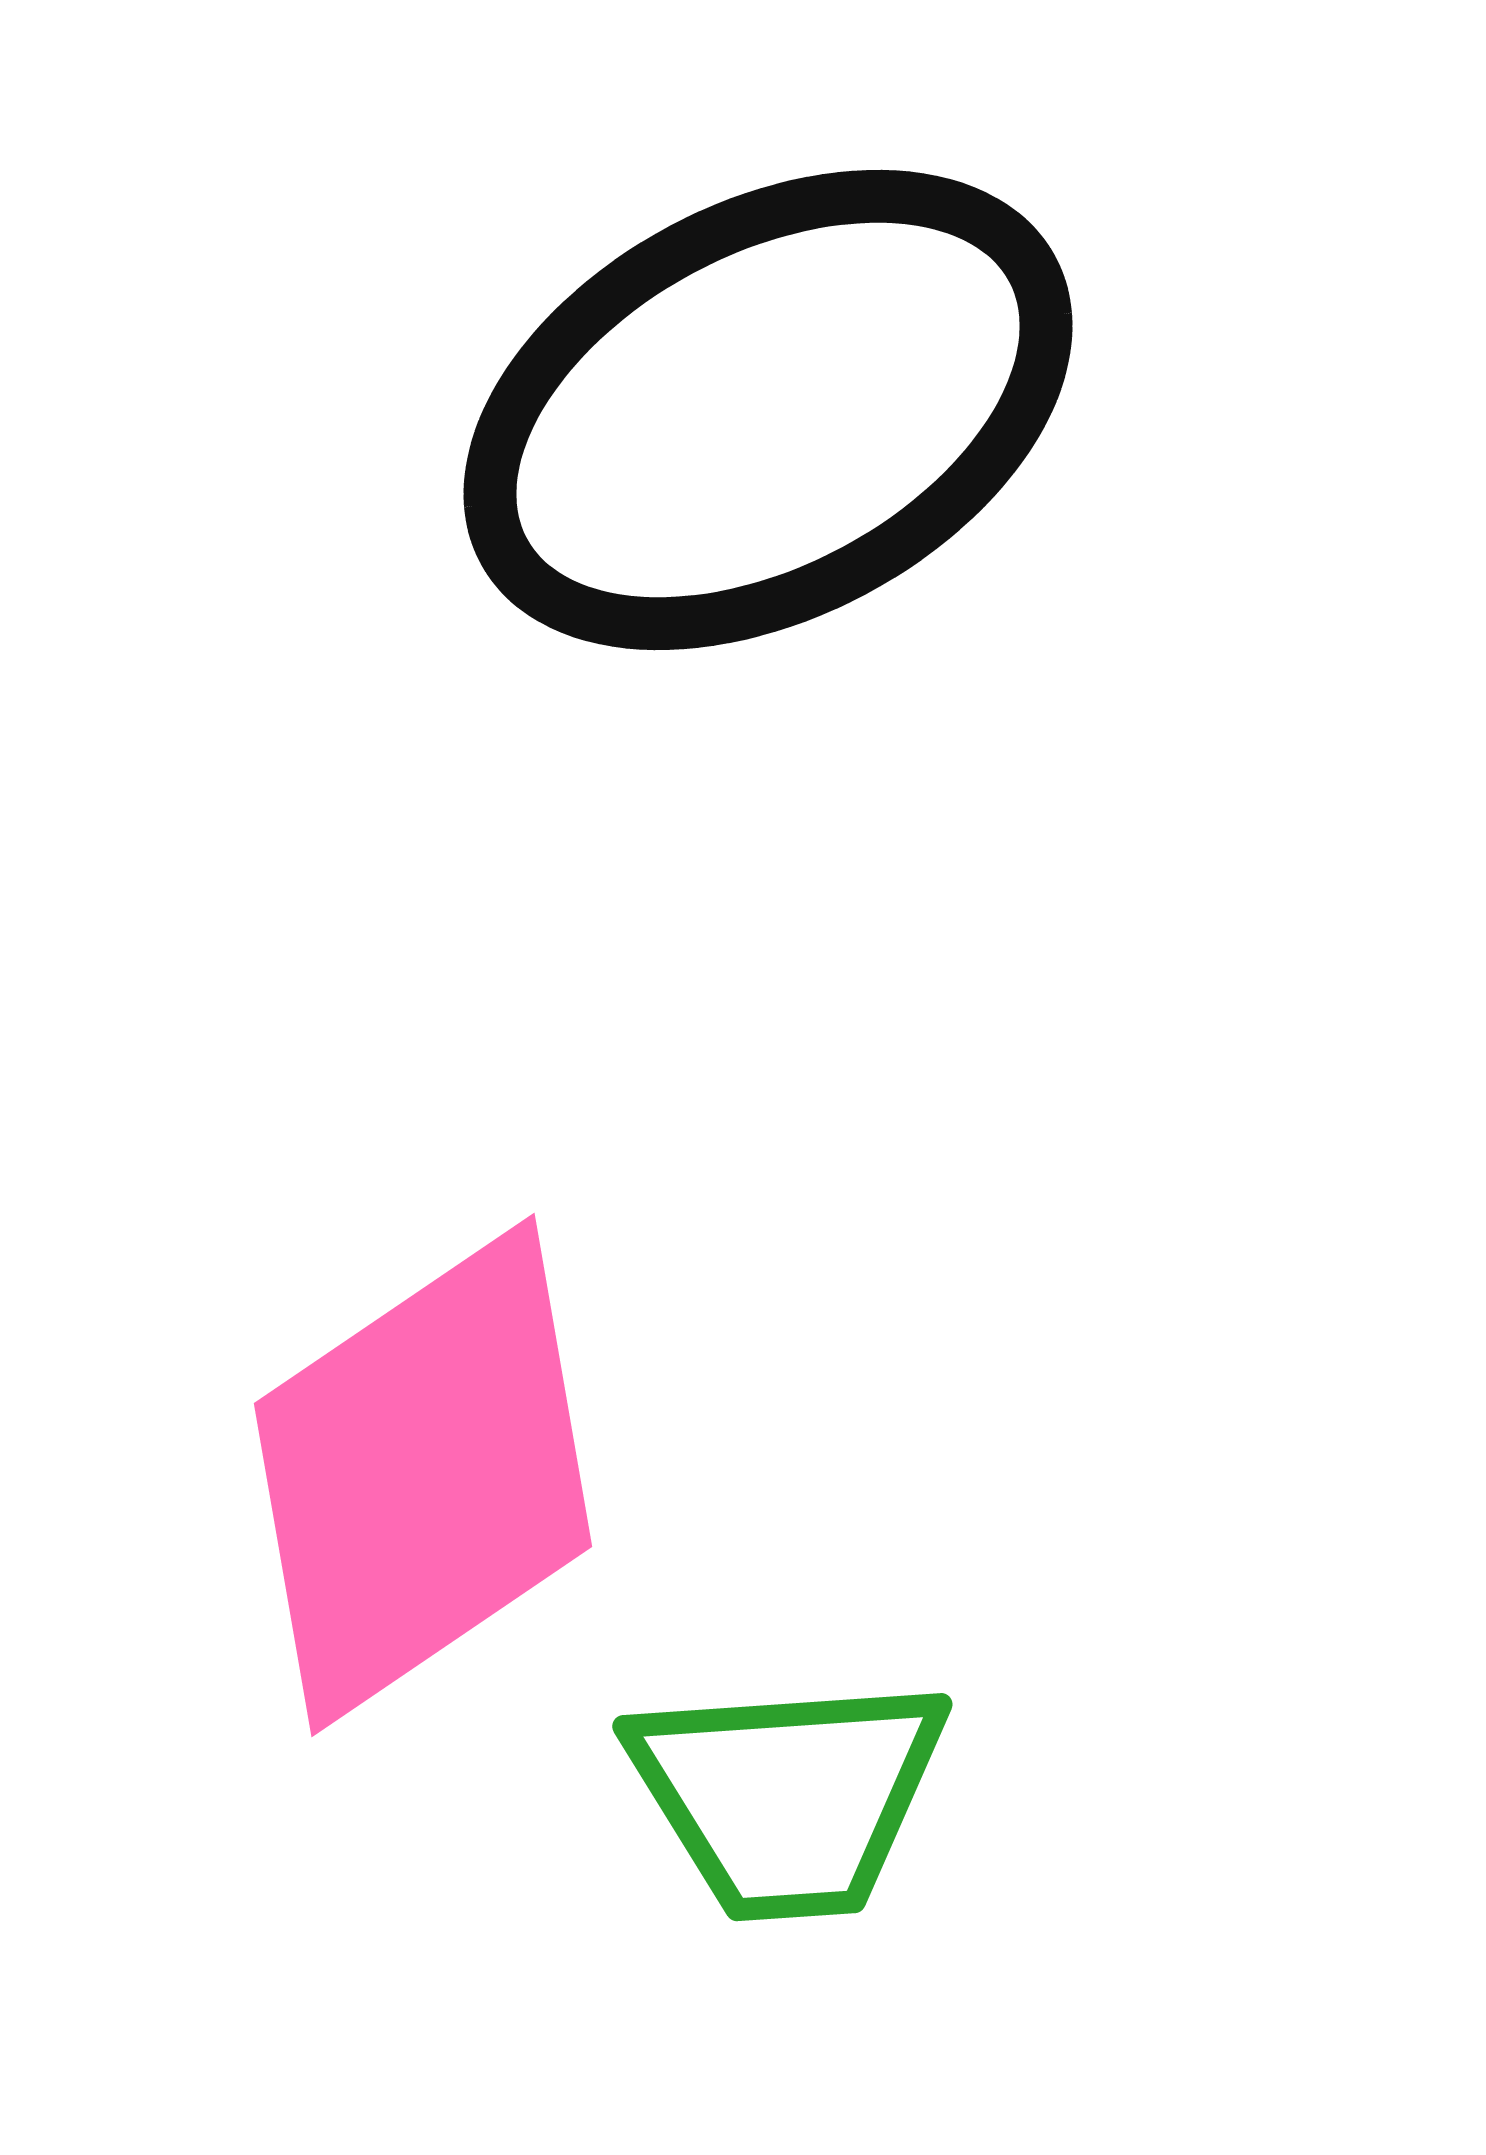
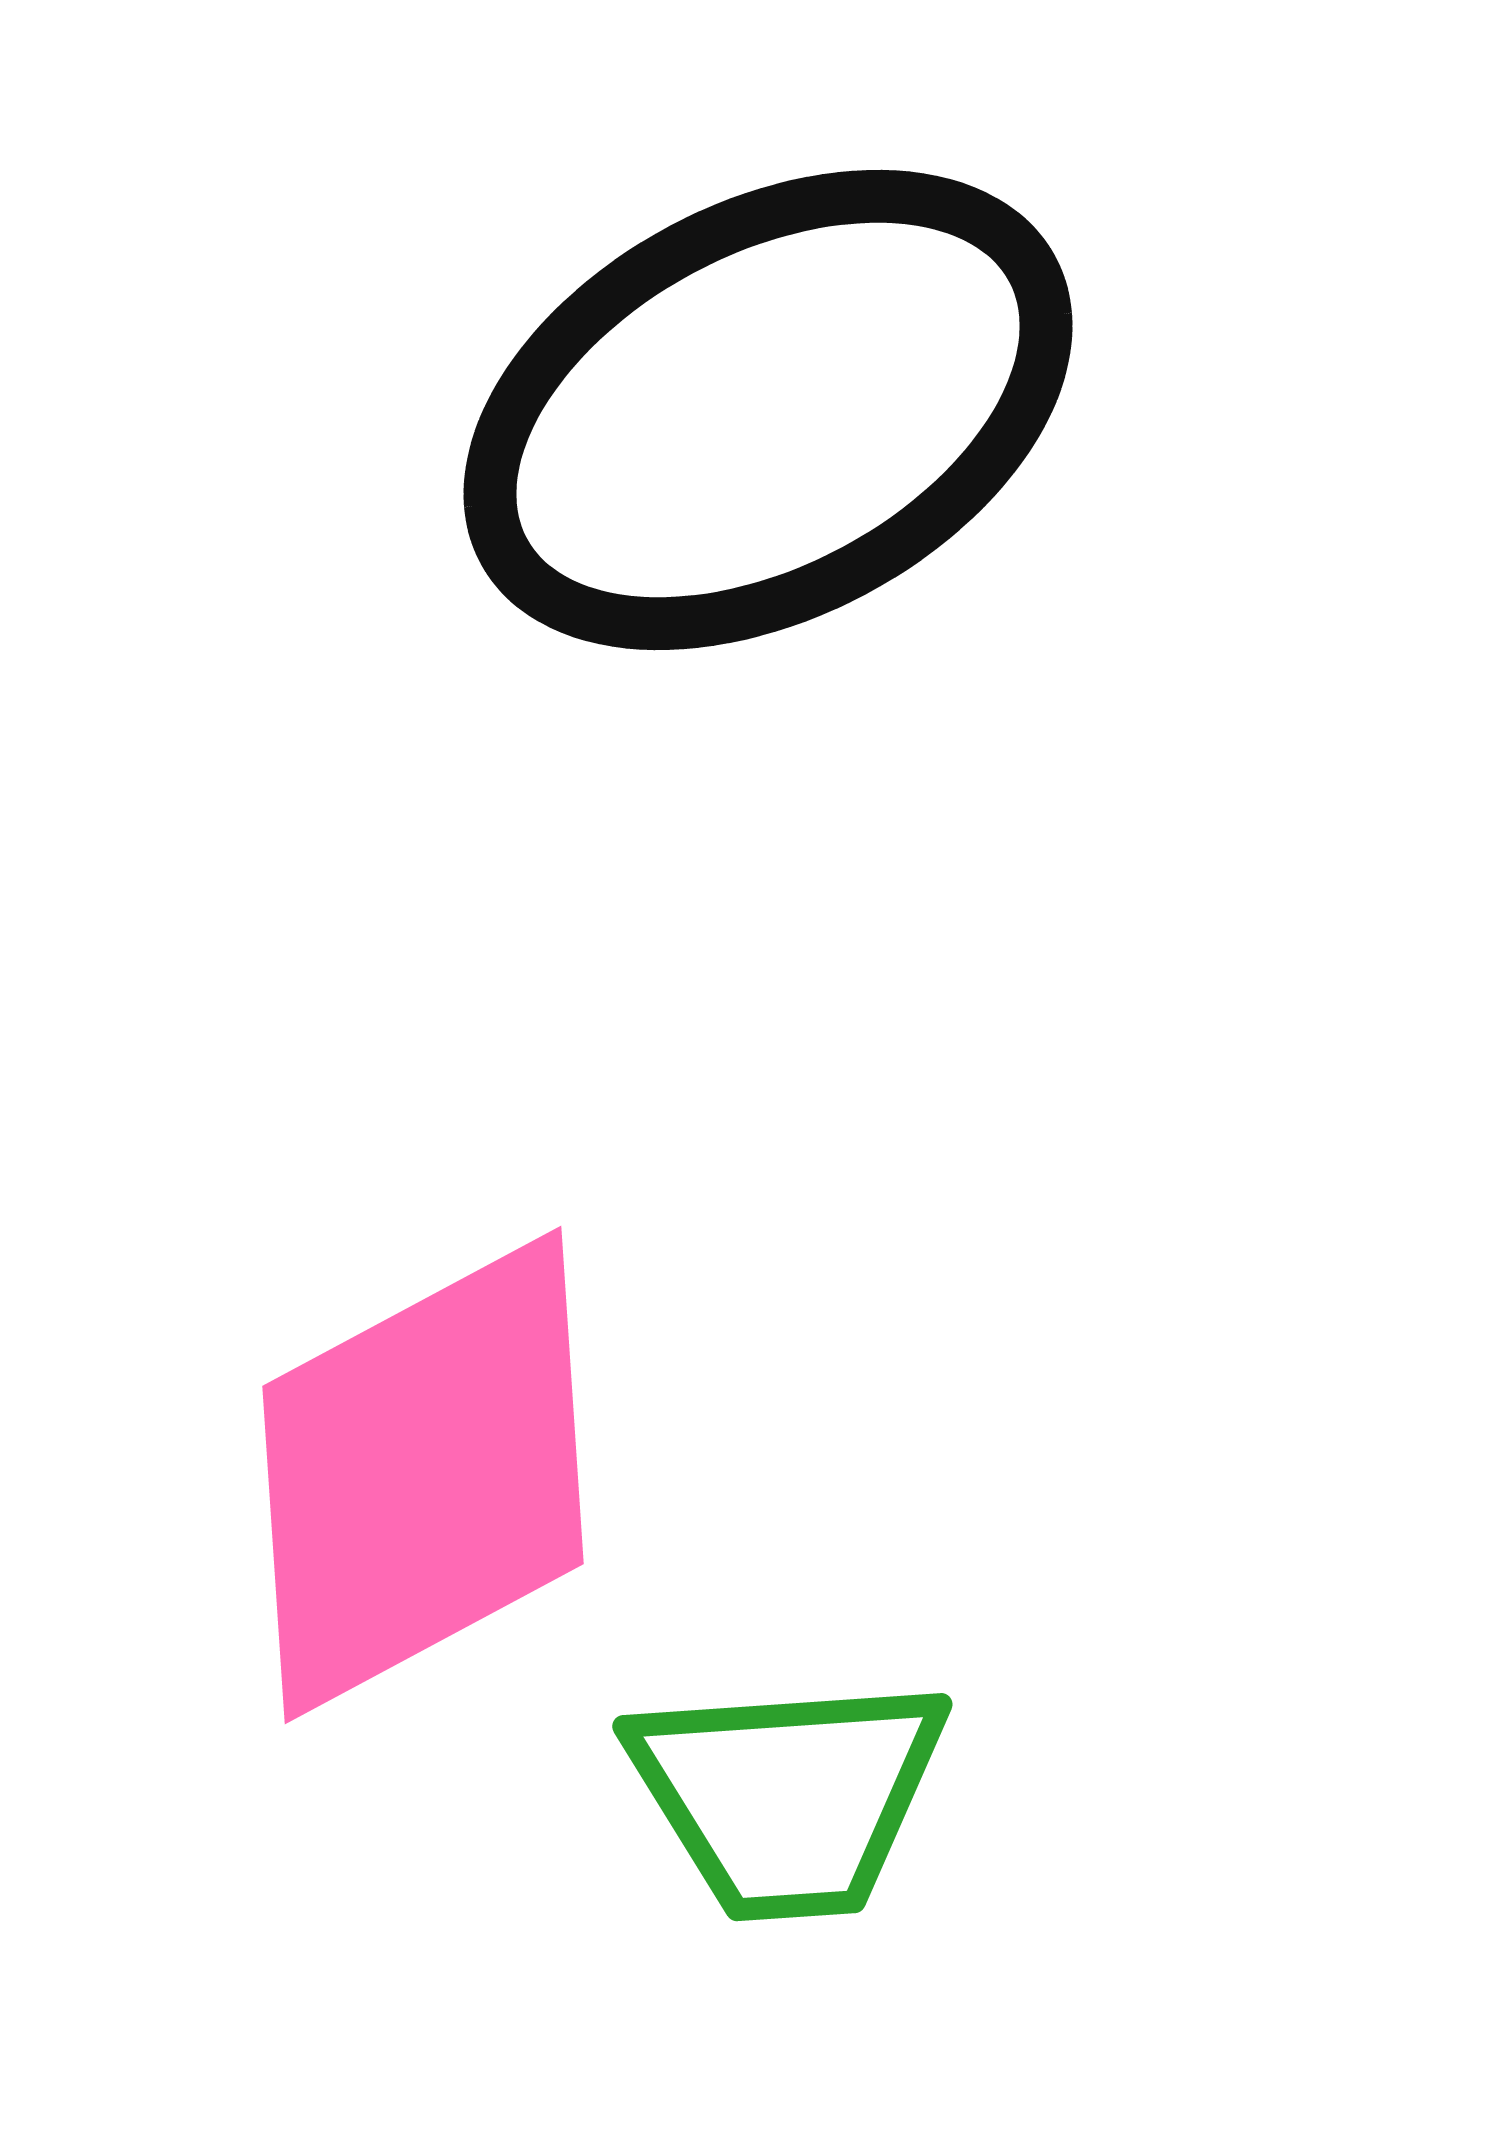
pink diamond: rotated 6 degrees clockwise
